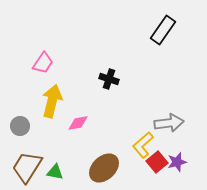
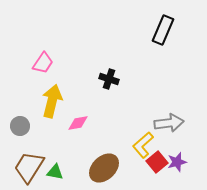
black rectangle: rotated 12 degrees counterclockwise
brown trapezoid: moved 2 px right
